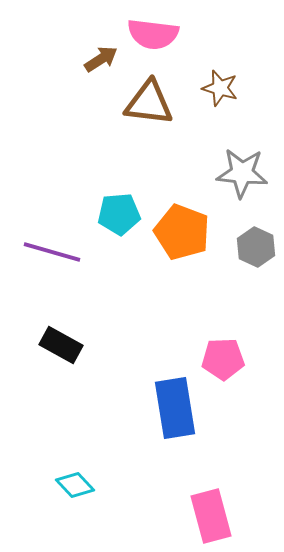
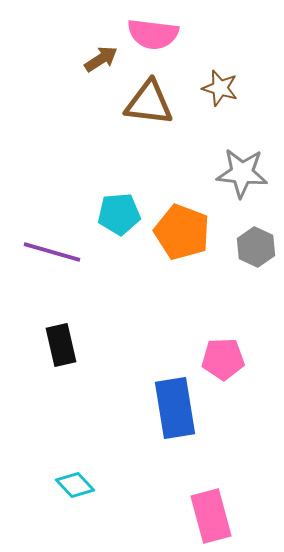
black rectangle: rotated 48 degrees clockwise
